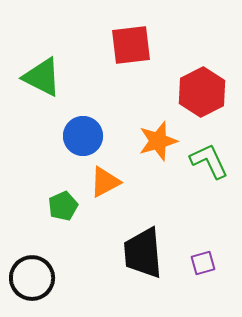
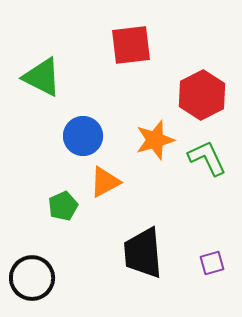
red hexagon: moved 3 px down
orange star: moved 3 px left, 1 px up
green L-shape: moved 2 px left, 3 px up
purple square: moved 9 px right
